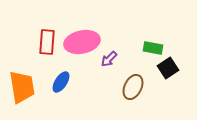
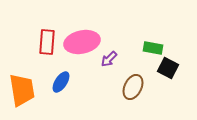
black square: rotated 30 degrees counterclockwise
orange trapezoid: moved 3 px down
